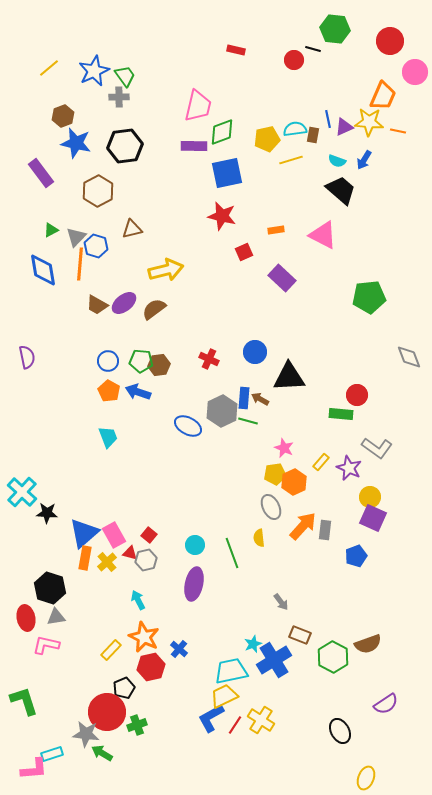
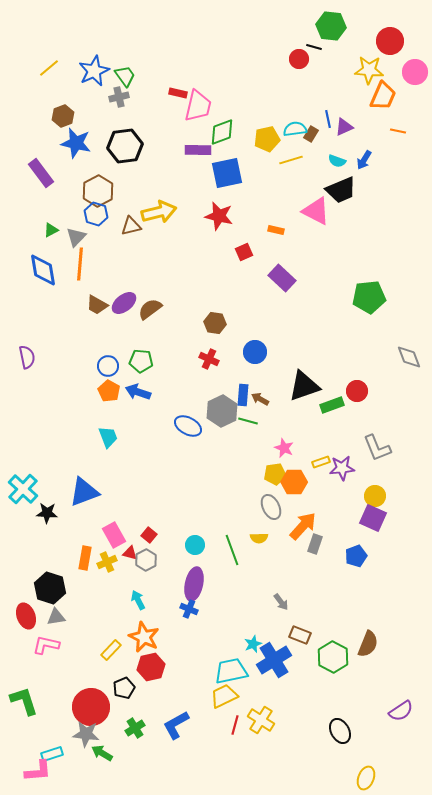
green hexagon at (335, 29): moved 4 px left, 3 px up
black line at (313, 49): moved 1 px right, 2 px up
red rectangle at (236, 50): moved 58 px left, 43 px down
red circle at (294, 60): moved 5 px right, 1 px up
gray cross at (119, 97): rotated 12 degrees counterclockwise
yellow star at (369, 122): moved 52 px up
brown rectangle at (313, 135): moved 2 px left, 1 px up; rotated 21 degrees clockwise
purple rectangle at (194, 146): moved 4 px right, 4 px down
black trapezoid at (341, 190): rotated 116 degrees clockwise
red star at (222, 216): moved 3 px left
brown triangle at (132, 229): moved 1 px left, 3 px up
orange rectangle at (276, 230): rotated 21 degrees clockwise
pink triangle at (323, 235): moved 7 px left, 24 px up
blue hexagon at (96, 246): moved 32 px up
yellow arrow at (166, 270): moved 7 px left, 58 px up
brown semicircle at (154, 309): moved 4 px left
blue circle at (108, 361): moved 5 px down
brown hexagon at (159, 365): moved 56 px right, 42 px up; rotated 15 degrees clockwise
black triangle at (289, 377): moved 15 px right, 9 px down; rotated 16 degrees counterclockwise
red circle at (357, 395): moved 4 px up
blue rectangle at (244, 398): moved 1 px left, 3 px up
green rectangle at (341, 414): moved 9 px left, 9 px up; rotated 25 degrees counterclockwise
gray L-shape at (377, 448): rotated 32 degrees clockwise
yellow rectangle at (321, 462): rotated 30 degrees clockwise
purple star at (349, 468): moved 7 px left; rotated 30 degrees counterclockwise
orange hexagon at (294, 482): rotated 25 degrees clockwise
cyan cross at (22, 492): moved 1 px right, 3 px up
yellow circle at (370, 497): moved 5 px right, 1 px up
gray rectangle at (325, 530): moved 10 px left, 14 px down; rotated 12 degrees clockwise
blue triangle at (84, 533): moved 41 px up; rotated 20 degrees clockwise
yellow semicircle at (259, 538): rotated 84 degrees counterclockwise
green line at (232, 553): moved 3 px up
gray hexagon at (146, 560): rotated 15 degrees counterclockwise
yellow cross at (107, 562): rotated 18 degrees clockwise
red ellipse at (26, 618): moved 2 px up; rotated 10 degrees counterclockwise
brown semicircle at (368, 644): rotated 48 degrees counterclockwise
blue cross at (179, 649): moved 10 px right, 40 px up; rotated 18 degrees counterclockwise
purple semicircle at (386, 704): moved 15 px right, 7 px down
red circle at (107, 712): moved 16 px left, 5 px up
blue L-shape at (211, 718): moved 35 px left, 7 px down
green cross at (137, 725): moved 2 px left, 3 px down; rotated 12 degrees counterclockwise
red line at (235, 725): rotated 18 degrees counterclockwise
pink L-shape at (34, 769): moved 4 px right, 2 px down
